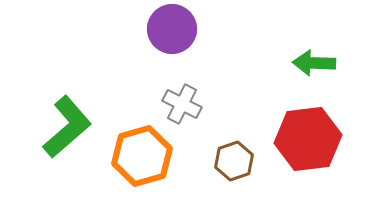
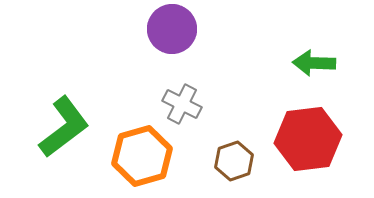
green L-shape: moved 3 px left; rotated 4 degrees clockwise
